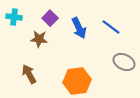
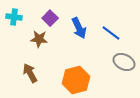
blue line: moved 6 px down
brown arrow: moved 1 px right, 1 px up
orange hexagon: moved 1 px left, 1 px up; rotated 8 degrees counterclockwise
